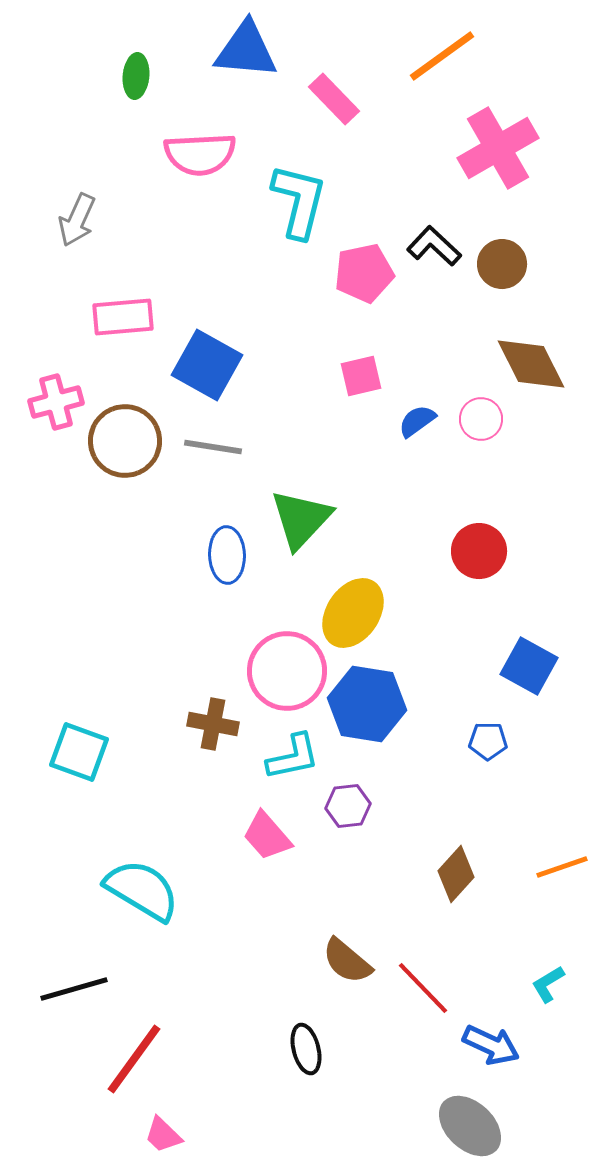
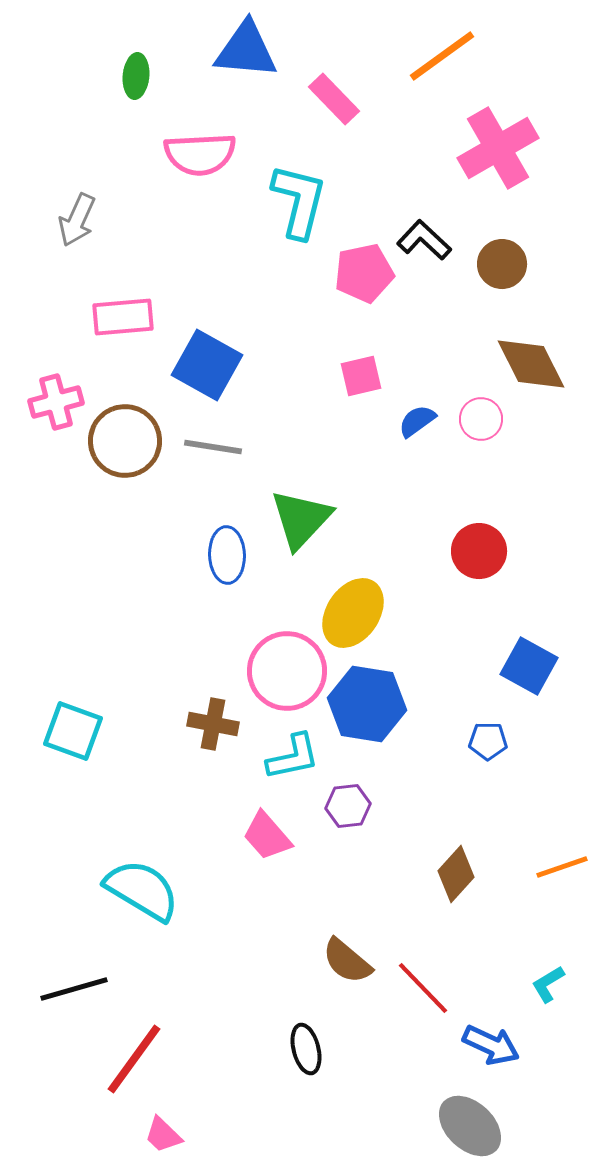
black L-shape at (434, 246): moved 10 px left, 6 px up
cyan square at (79, 752): moved 6 px left, 21 px up
